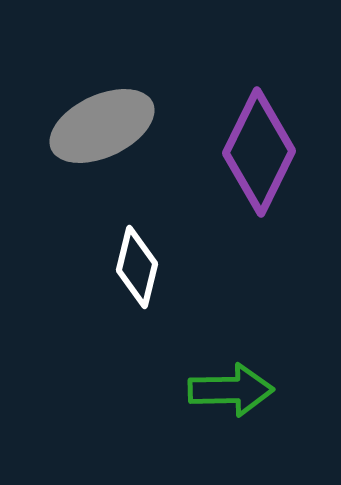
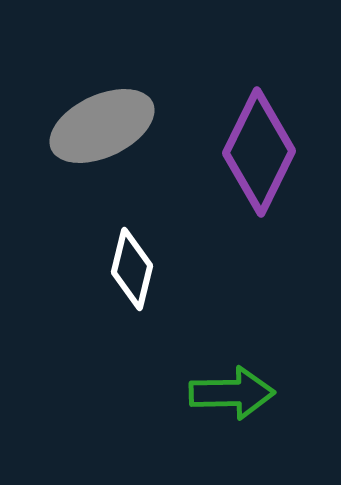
white diamond: moved 5 px left, 2 px down
green arrow: moved 1 px right, 3 px down
